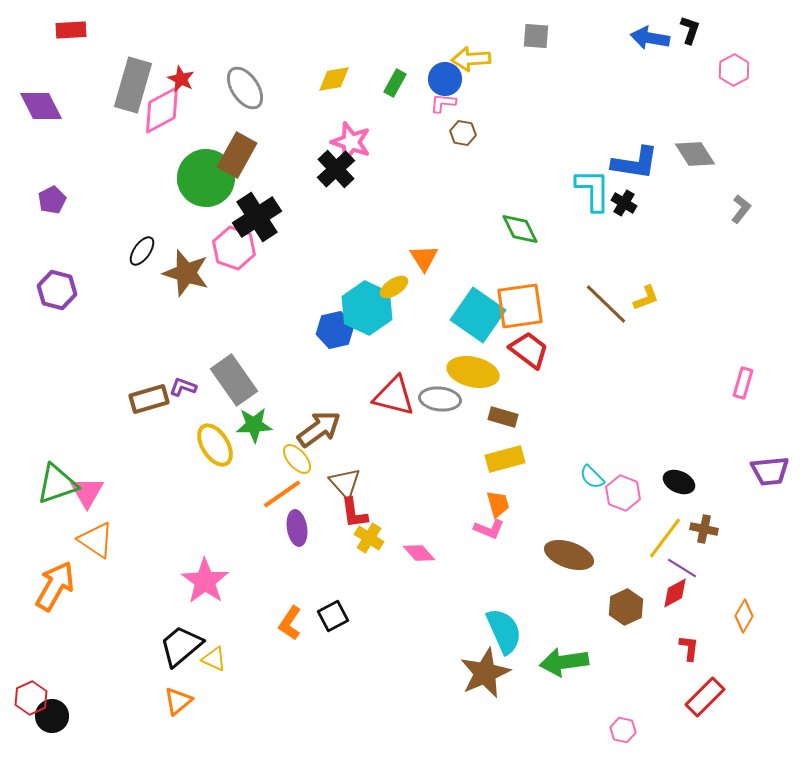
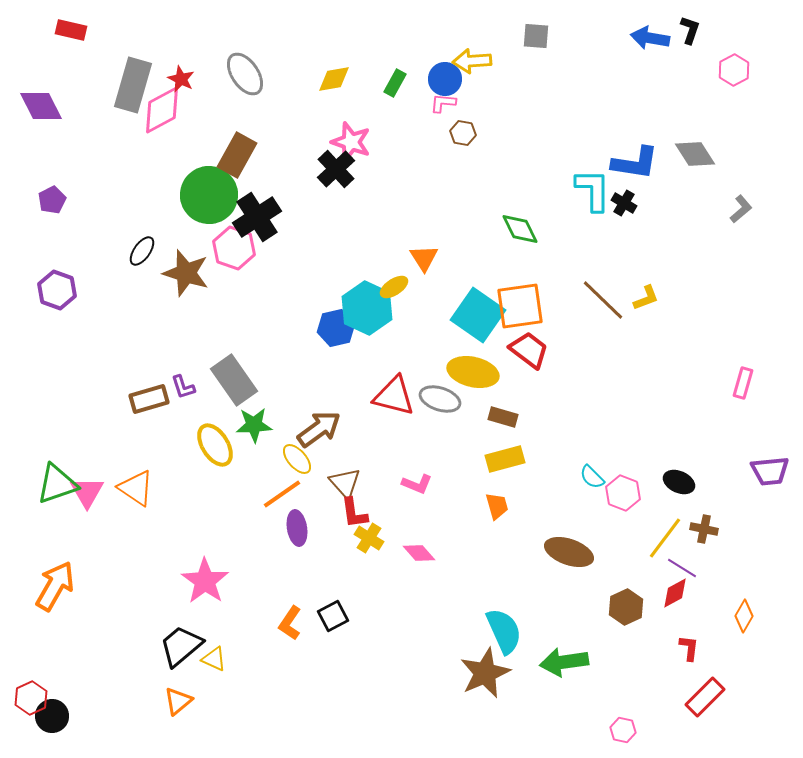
red rectangle at (71, 30): rotated 16 degrees clockwise
yellow arrow at (471, 59): moved 1 px right, 2 px down
gray ellipse at (245, 88): moved 14 px up
green circle at (206, 178): moved 3 px right, 17 px down
gray L-shape at (741, 209): rotated 12 degrees clockwise
purple hexagon at (57, 290): rotated 6 degrees clockwise
brown line at (606, 304): moved 3 px left, 4 px up
blue hexagon at (335, 330): moved 1 px right, 2 px up
purple L-shape at (183, 387): rotated 128 degrees counterclockwise
gray ellipse at (440, 399): rotated 12 degrees clockwise
orange trapezoid at (498, 504): moved 1 px left, 2 px down
pink L-shape at (489, 529): moved 72 px left, 45 px up
orange triangle at (96, 540): moved 40 px right, 52 px up
brown ellipse at (569, 555): moved 3 px up
